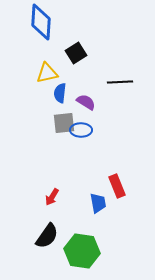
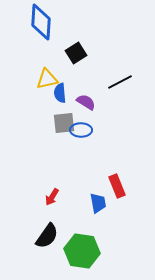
yellow triangle: moved 6 px down
black line: rotated 25 degrees counterclockwise
blue semicircle: rotated 12 degrees counterclockwise
